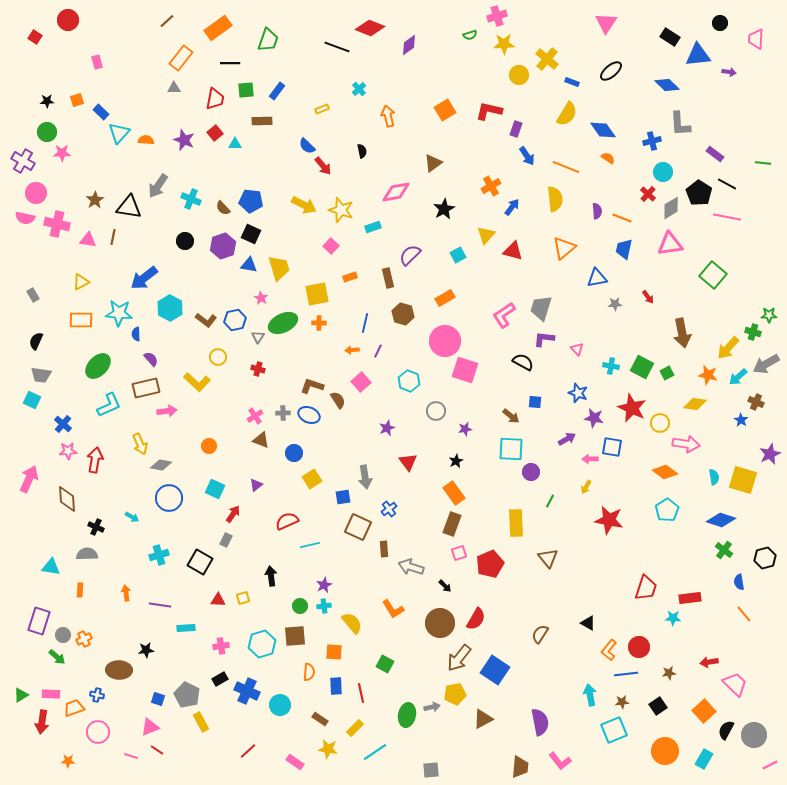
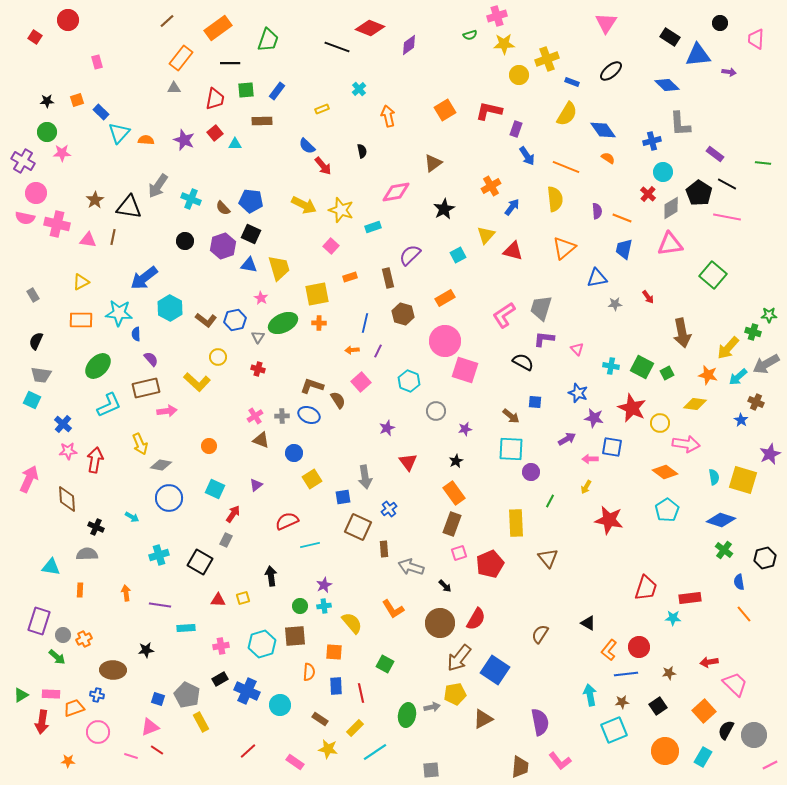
yellow cross at (547, 59): rotated 30 degrees clockwise
gray cross at (283, 413): moved 1 px left, 3 px down
brown ellipse at (119, 670): moved 6 px left
cyan rectangle at (704, 759): moved 1 px left, 2 px up
